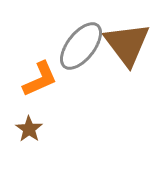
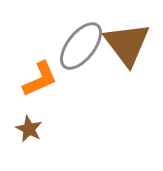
brown star: rotated 8 degrees counterclockwise
